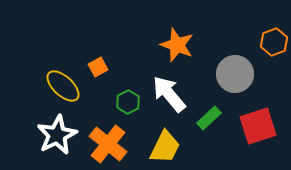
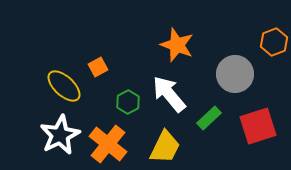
yellow ellipse: moved 1 px right
white star: moved 3 px right
